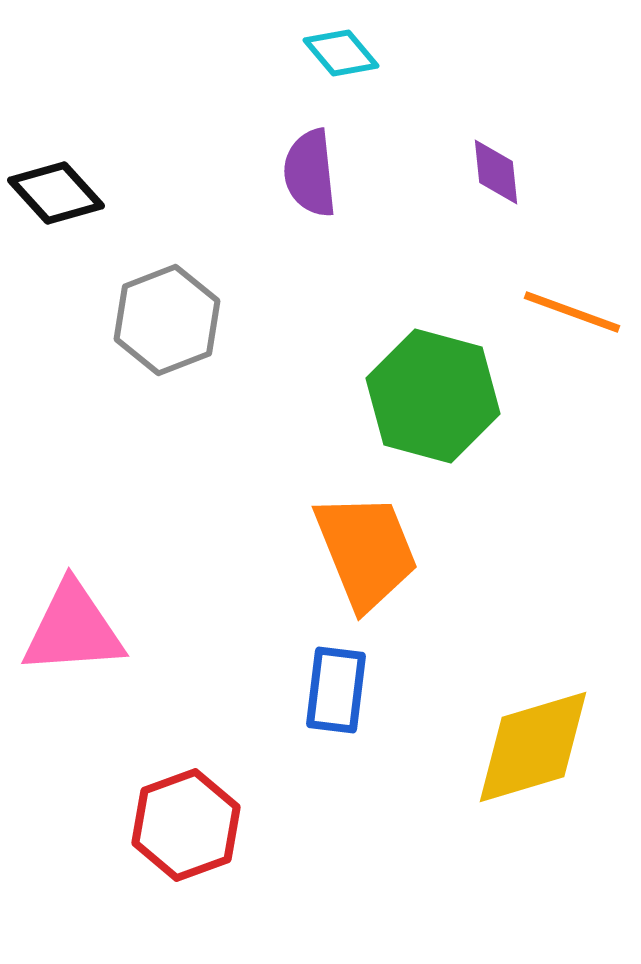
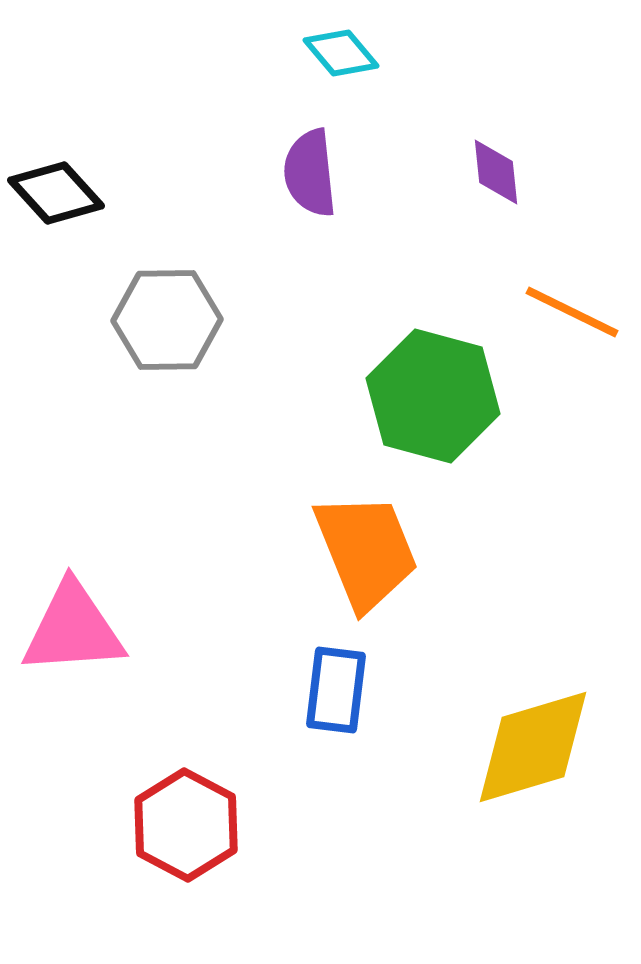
orange line: rotated 6 degrees clockwise
gray hexagon: rotated 20 degrees clockwise
red hexagon: rotated 12 degrees counterclockwise
